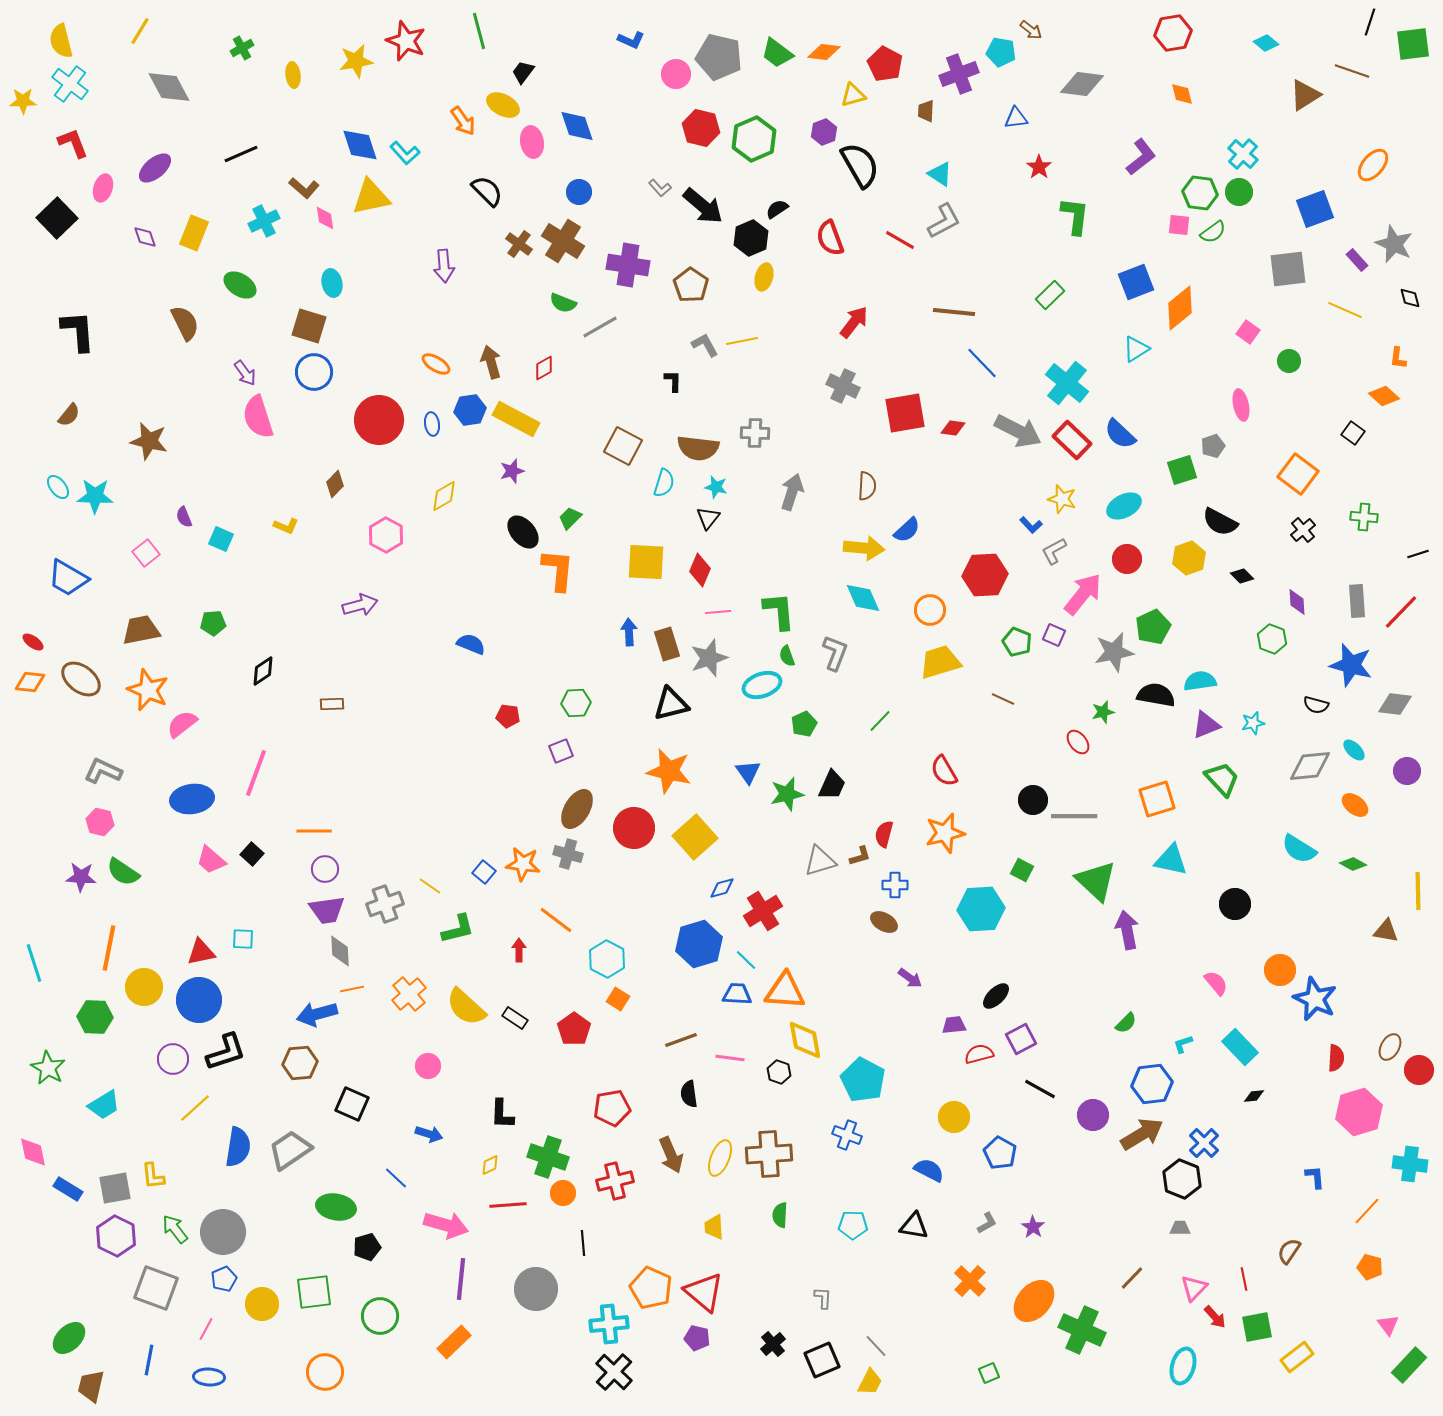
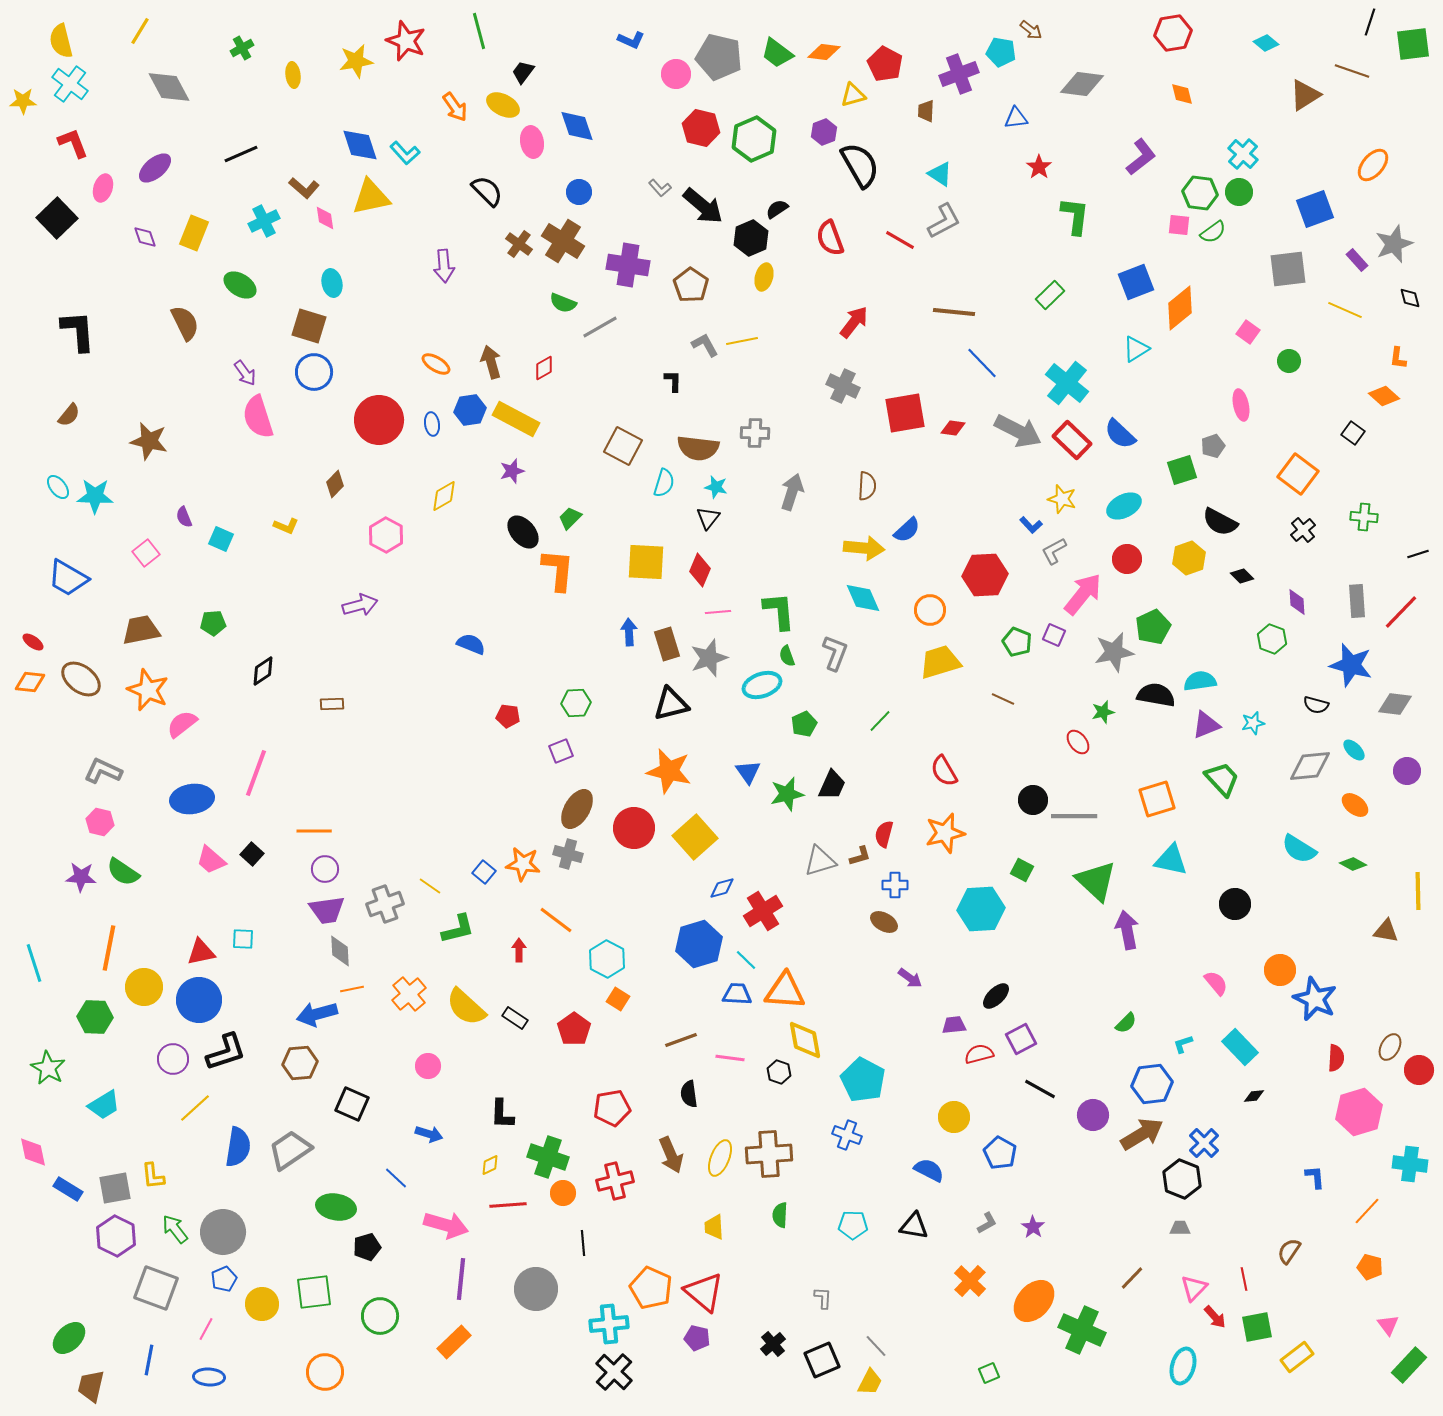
orange arrow at (463, 121): moved 8 px left, 14 px up
gray star at (1394, 244): rotated 27 degrees clockwise
